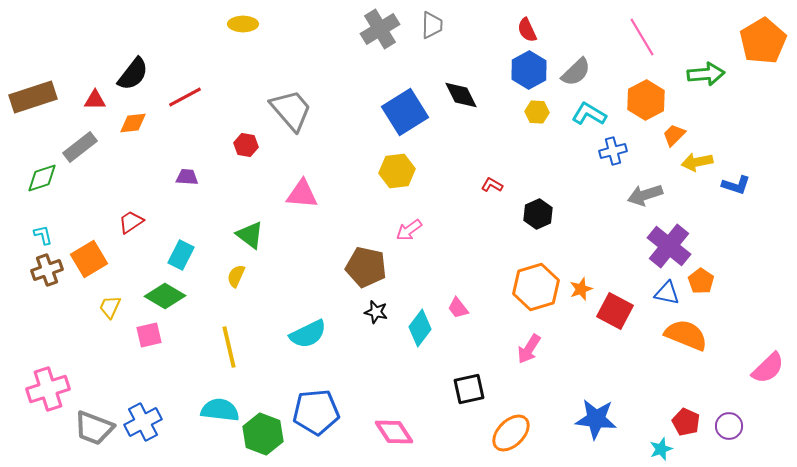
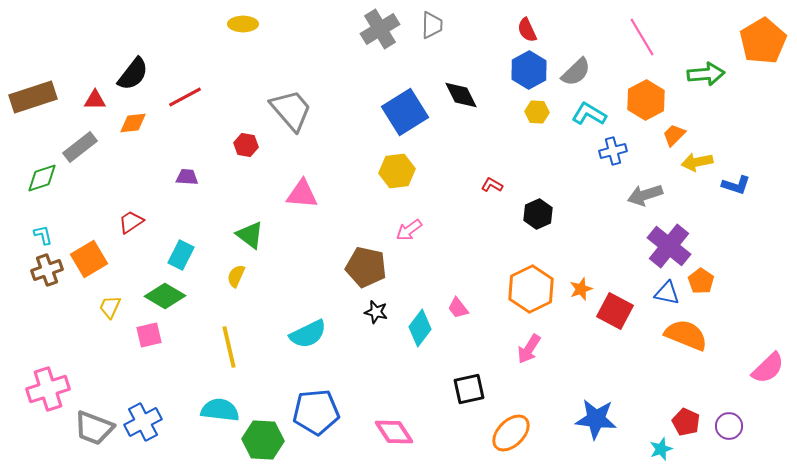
orange hexagon at (536, 287): moved 5 px left, 2 px down; rotated 9 degrees counterclockwise
green hexagon at (263, 434): moved 6 px down; rotated 18 degrees counterclockwise
